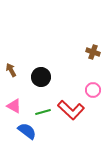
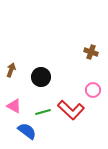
brown cross: moved 2 px left
brown arrow: rotated 48 degrees clockwise
